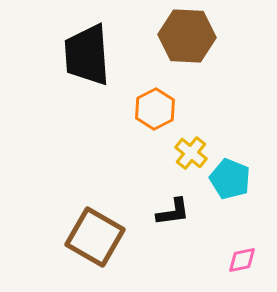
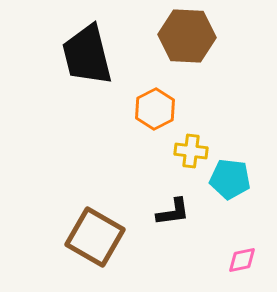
black trapezoid: rotated 10 degrees counterclockwise
yellow cross: moved 2 px up; rotated 32 degrees counterclockwise
cyan pentagon: rotated 15 degrees counterclockwise
